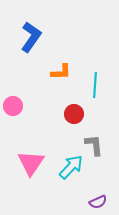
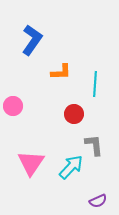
blue L-shape: moved 1 px right, 3 px down
cyan line: moved 1 px up
purple semicircle: moved 1 px up
